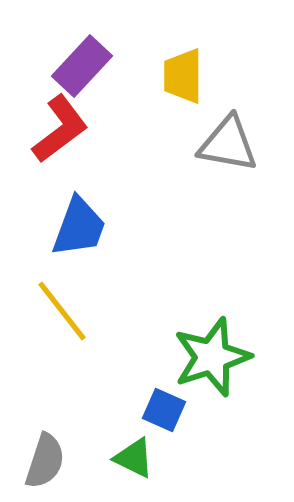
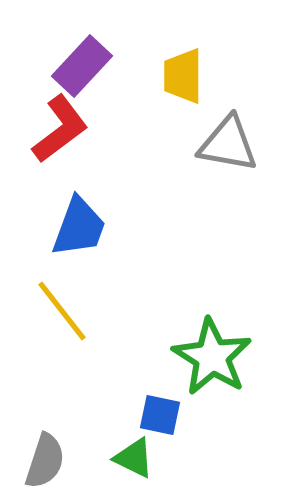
green star: rotated 22 degrees counterclockwise
blue square: moved 4 px left, 5 px down; rotated 12 degrees counterclockwise
